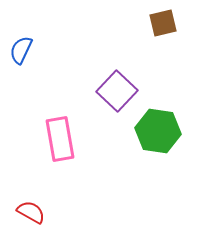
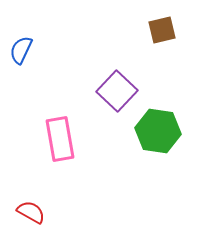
brown square: moved 1 px left, 7 px down
